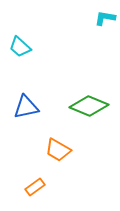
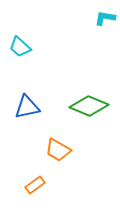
blue triangle: moved 1 px right
orange rectangle: moved 2 px up
